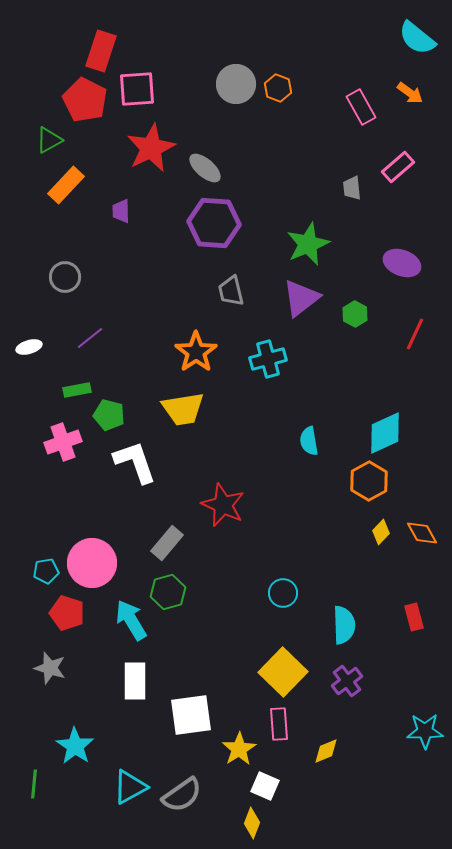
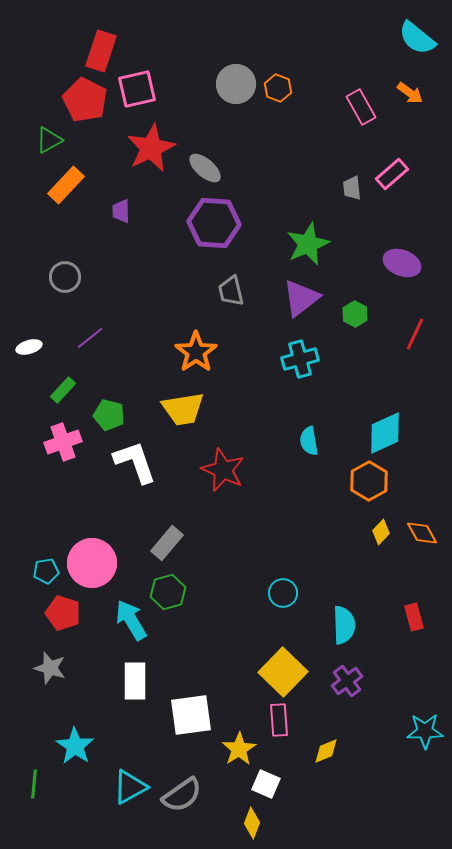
pink square at (137, 89): rotated 9 degrees counterclockwise
pink rectangle at (398, 167): moved 6 px left, 7 px down
cyan cross at (268, 359): moved 32 px right
green rectangle at (77, 390): moved 14 px left; rotated 36 degrees counterclockwise
red star at (223, 505): moved 35 px up
red pentagon at (67, 613): moved 4 px left
pink rectangle at (279, 724): moved 4 px up
white square at (265, 786): moved 1 px right, 2 px up
